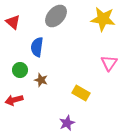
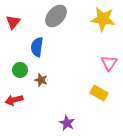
red triangle: rotated 28 degrees clockwise
yellow rectangle: moved 18 px right
purple star: rotated 21 degrees counterclockwise
